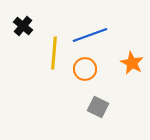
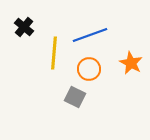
black cross: moved 1 px right, 1 px down
orange star: moved 1 px left
orange circle: moved 4 px right
gray square: moved 23 px left, 10 px up
